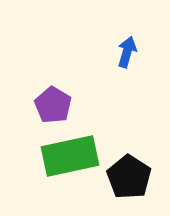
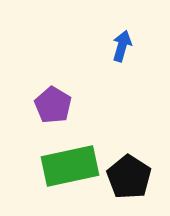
blue arrow: moved 5 px left, 6 px up
green rectangle: moved 10 px down
